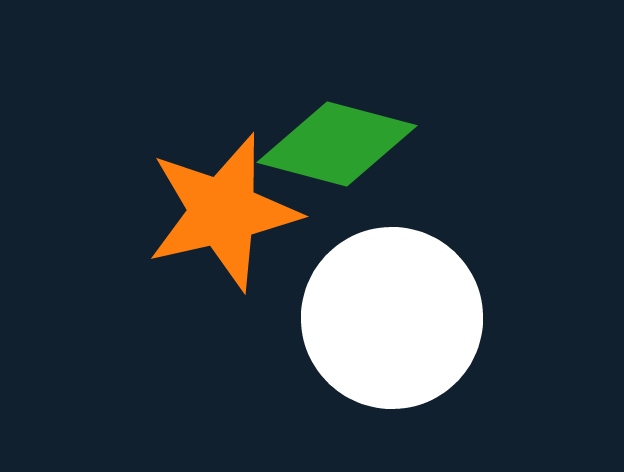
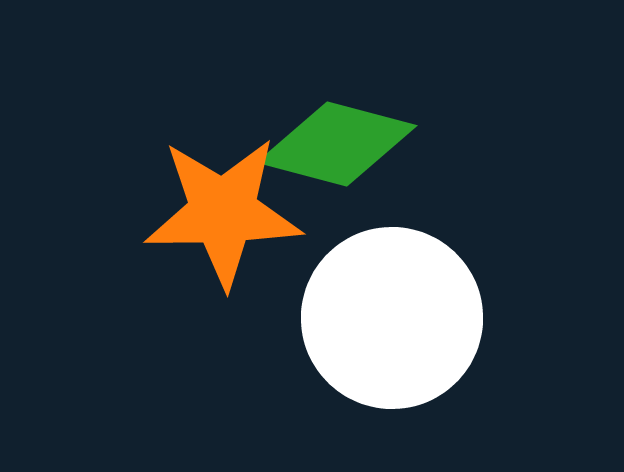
orange star: rotated 12 degrees clockwise
